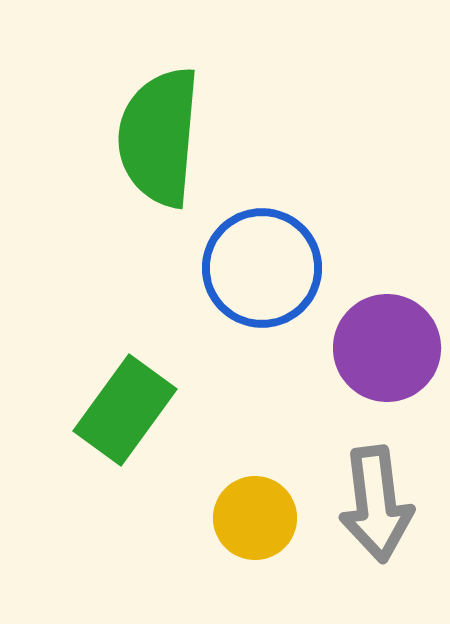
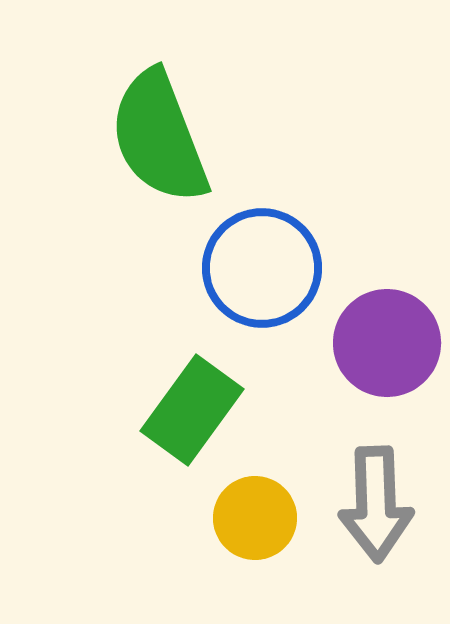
green semicircle: rotated 26 degrees counterclockwise
purple circle: moved 5 px up
green rectangle: moved 67 px right
gray arrow: rotated 5 degrees clockwise
